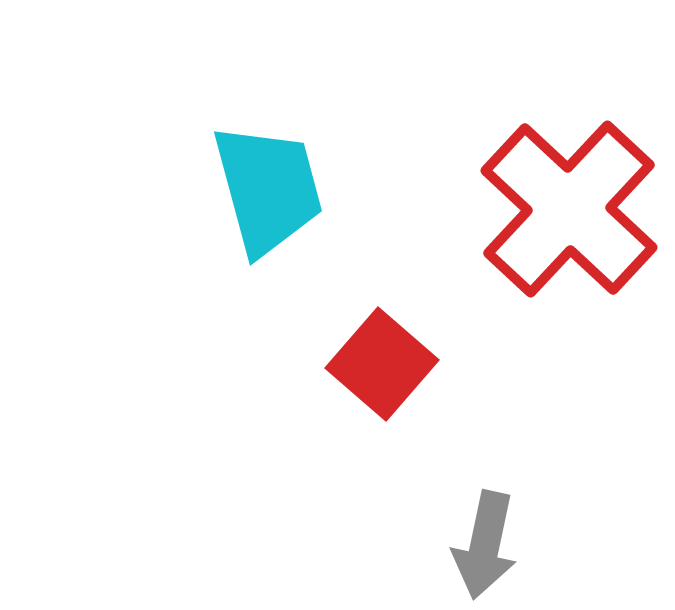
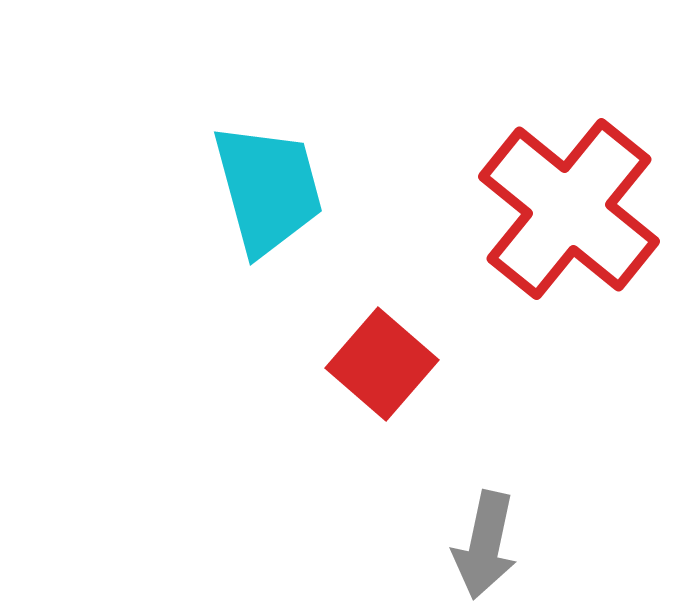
red cross: rotated 4 degrees counterclockwise
